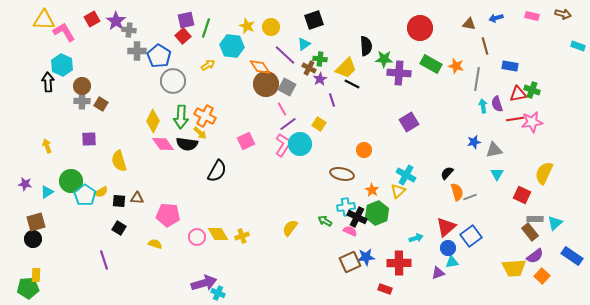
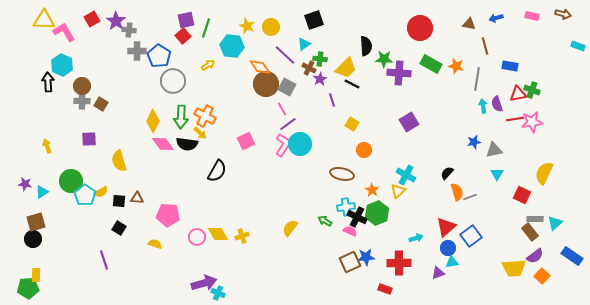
yellow square at (319, 124): moved 33 px right
cyan triangle at (47, 192): moved 5 px left
